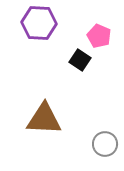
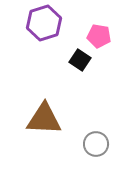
purple hexagon: moved 5 px right; rotated 20 degrees counterclockwise
pink pentagon: rotated 15 degrees counterclockwise
gray circle: moved 9 px left
